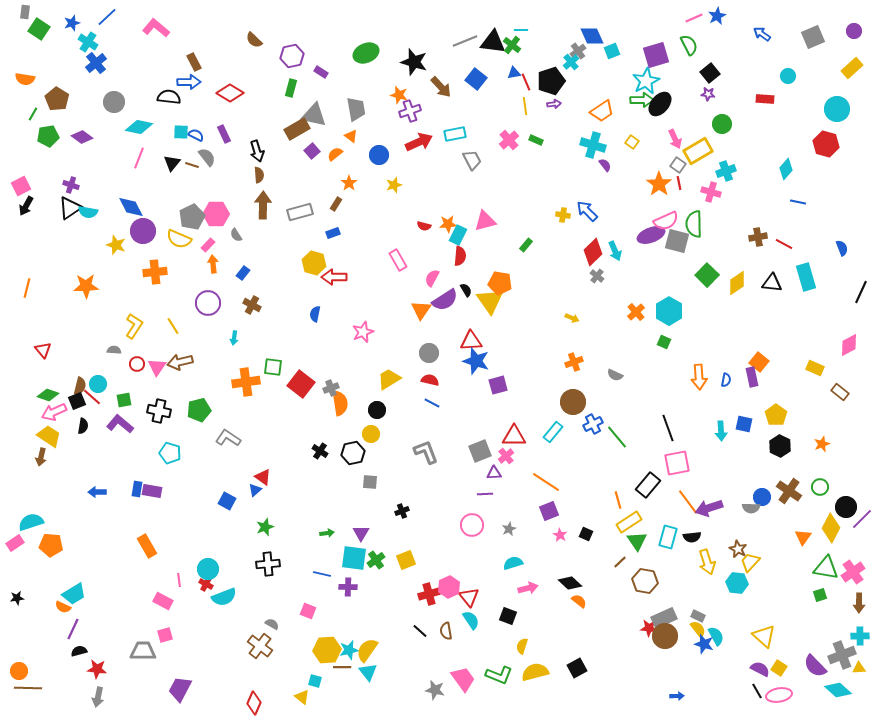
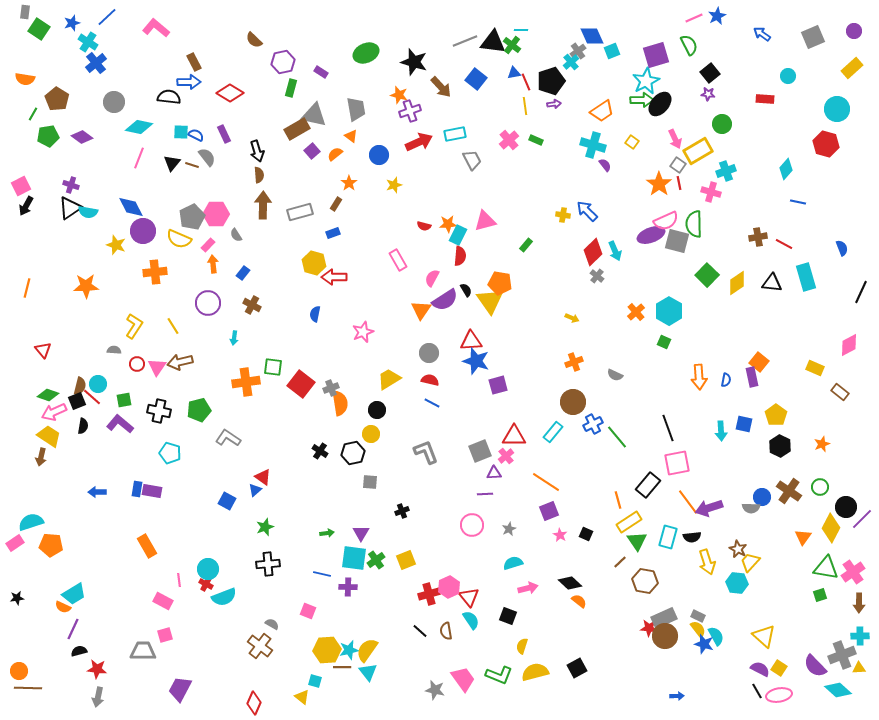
purple hexagon at (292, 56): moved 9 px left, 6 px down
